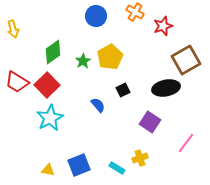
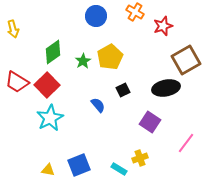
cyan rectangle: moved 2 px right, 1 px down
